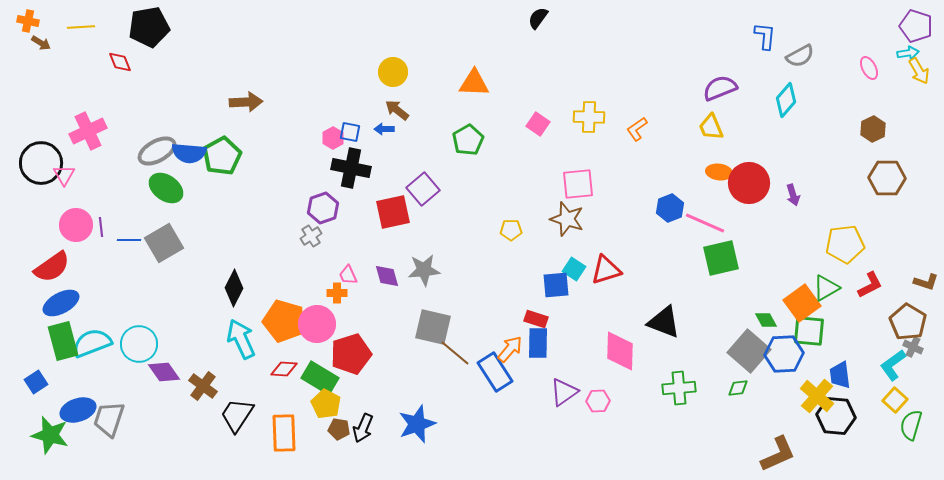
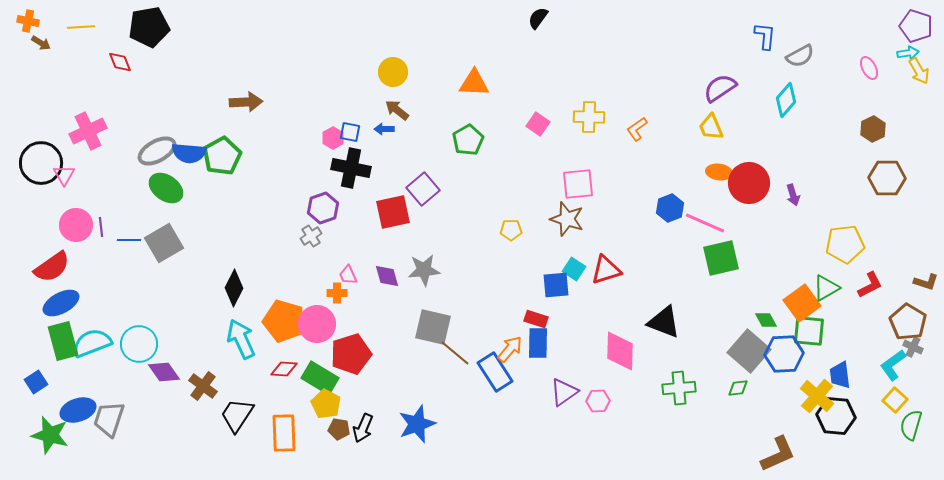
purple semicircle at (720, 88): rotated 12 degrees counterclockwise
